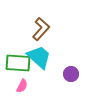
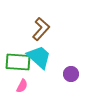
green rectangle: moved 1 px up
